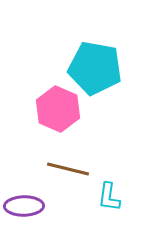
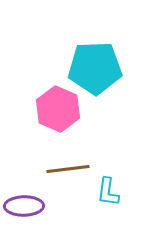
cyan pentagon: rotated 12 degrees counterclockwise
brown line: rotated 21 degrees counterclockwise
cyan L-shape: moved 1 px left, 5 px up
